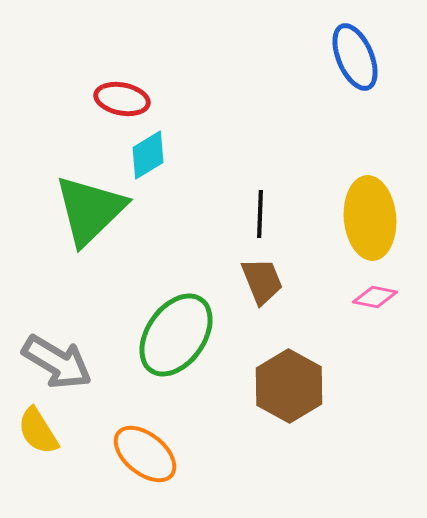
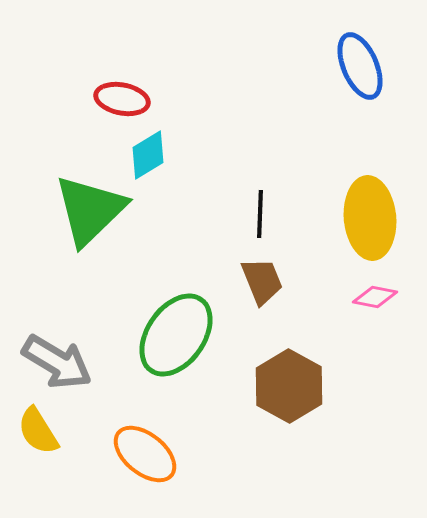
blue ellipse: moved 5 px right, 9 px down
